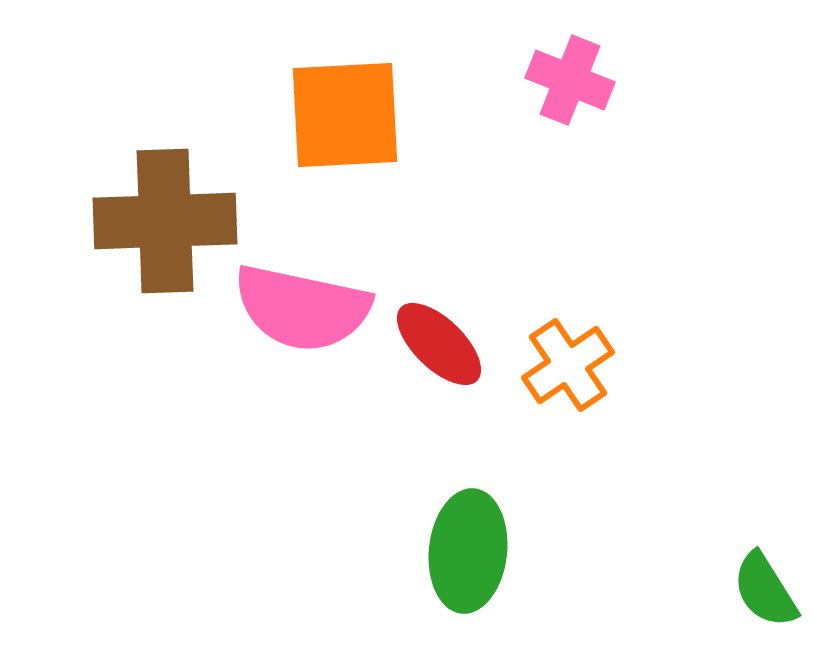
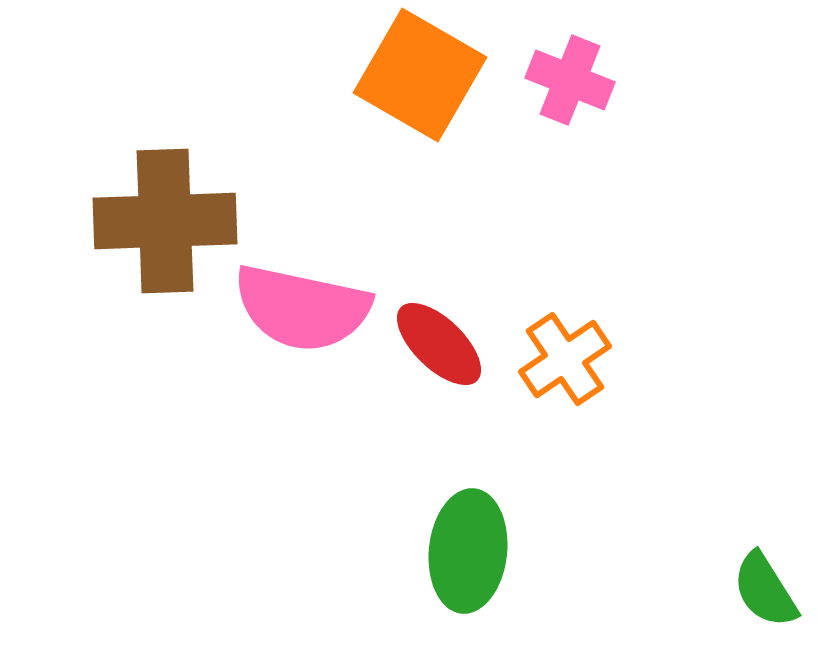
orange square: moved 75 px right, 40 px up; rotated 33 degrees clockwise
orange cross: moved 3 px left, 6 px up
